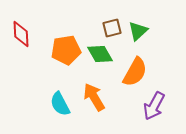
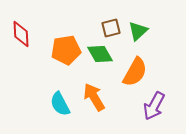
brown square: moved 1 px left
